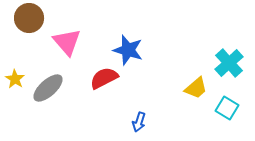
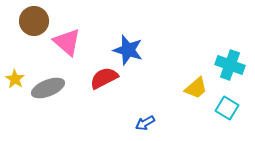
brown circle: moved 5 px right, 3 px down
pink triangle: rotated 8 degrees counterclockwise
cyan cross: moved 1 px right, 2 px down; rotated 28 degrees counterclockwise
gray ellipse: rotated 20 degrees clockwise
blue arrow: moved 6 px right, 1 px down; rotated 42 degrees clockwise
